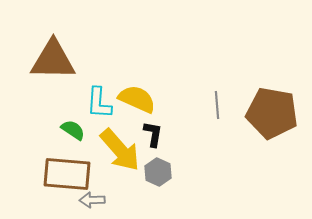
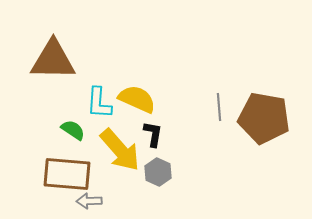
gray line: moved 2 px right, 2 px down
brown pentagon: moved 8 px left, 5 px down
gray arrow: moved 3 px left, 1 px down
